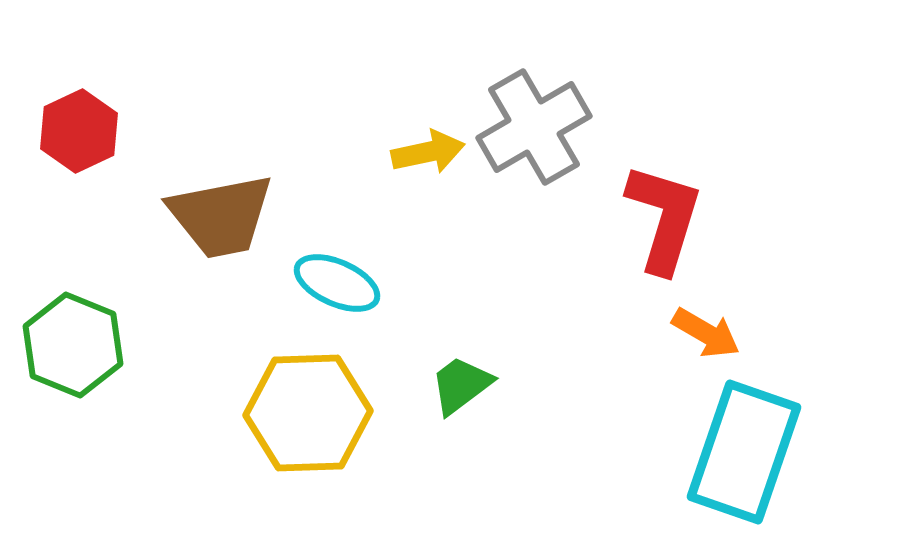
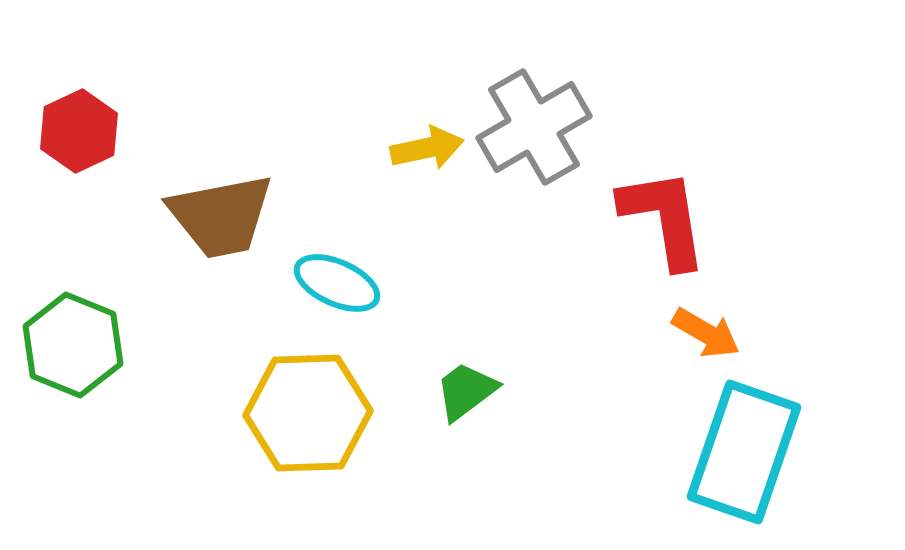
yellow arrow: moved 1 px left, 4 px up
red L-shape: rotated 26 degrees counterclockwise
green trapezoid: moved 5 px right, 6 px down
